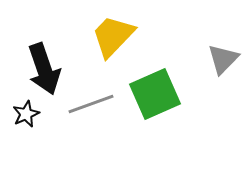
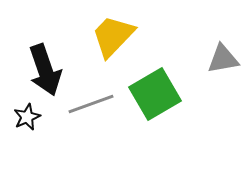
gray triangle: rotated 36 degrees clockwise
black arrow: moved 1 px right, 1 px down
green square: rotated 6 degrees counterclockwise
black star: moved 1 px right, 3 px down
